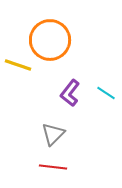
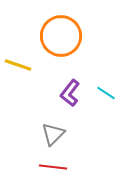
orange circle: moved 11 px right, 4 px up
